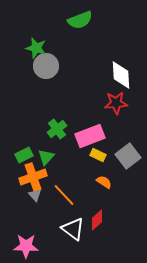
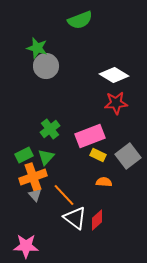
green star: moved 1 px right
white diamond: moved 7 px left; rotated 56 degrees counterclockwise
green cross: moved 7 px left
orange semicircle: rotated 28 degrees counterclockwise
white triangle: moved 2 px right, 11 px up
